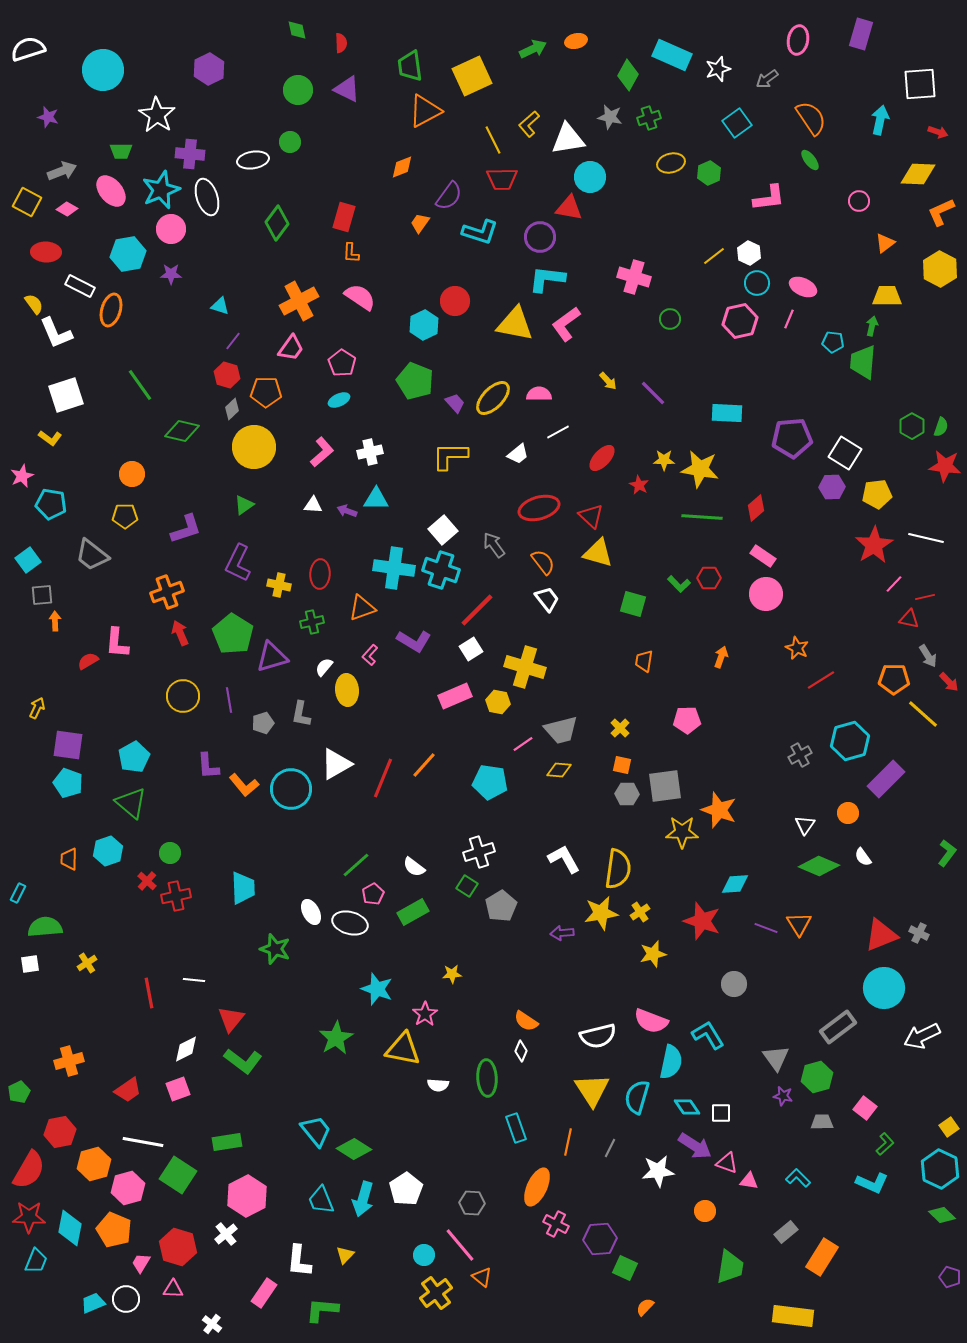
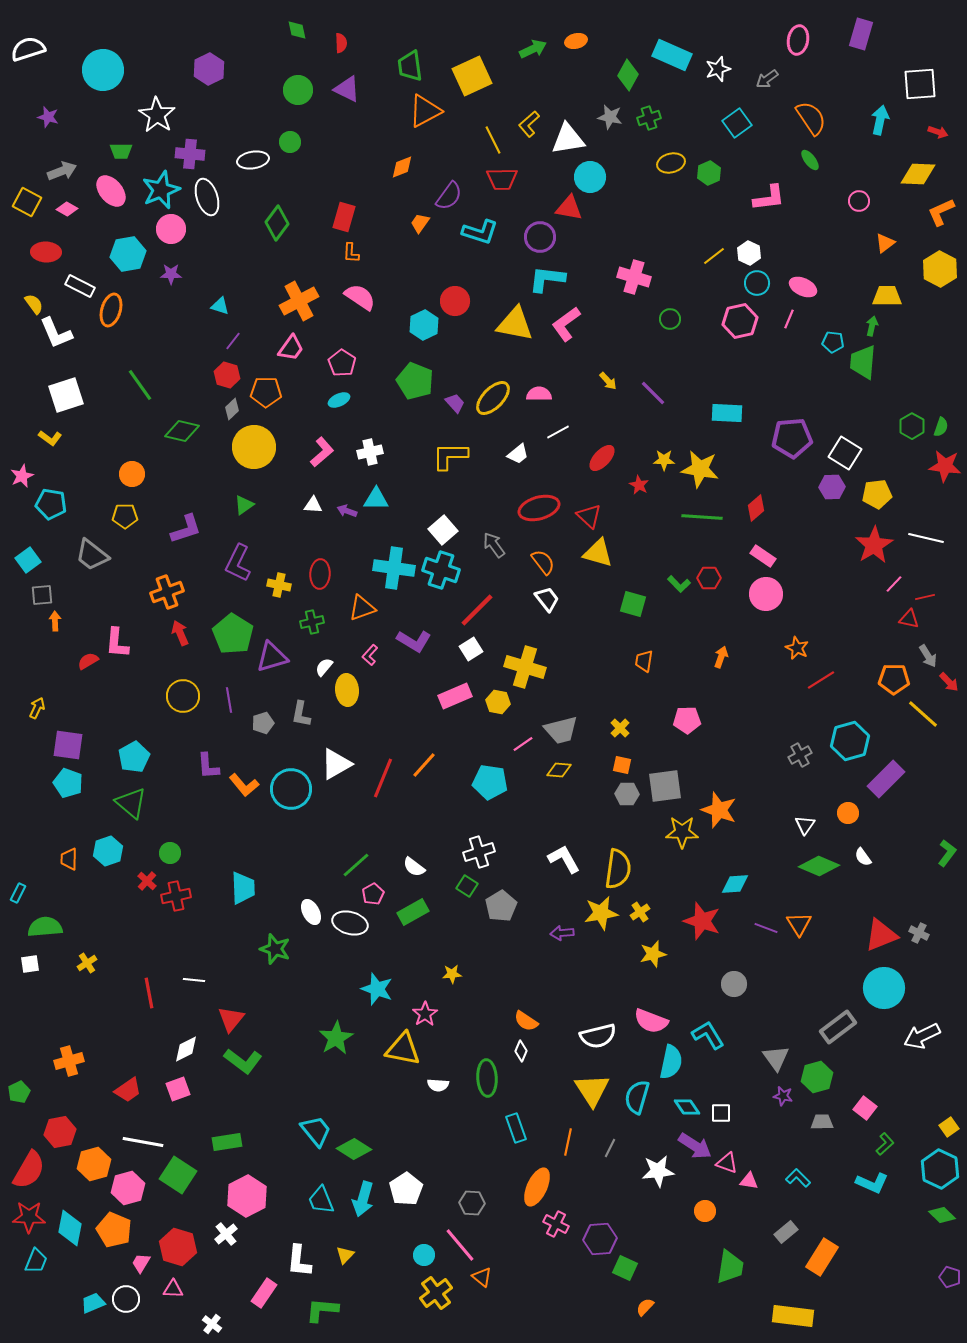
red triangle at (591, 516): moved 2 px left
